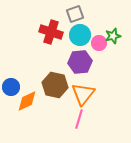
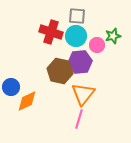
gray square: moved 2 px right, 2 px down; rotated 24 degrees clockwise
cyan circle: moved 4 px left, 1 px down
pink circle: moved 2 px left, 2 px down
brown hexagon: moved 5 px right, 14 px up
